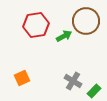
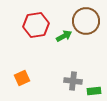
gray cross: rotated 24 degrees counterclockwise
green rectangle: rotated 40 degrees clockwise
